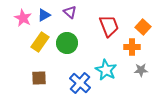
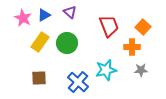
cyan star: rotated 30 degrees clockwise
blue cross: moved 2 px left, 1 px up
